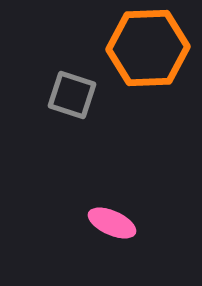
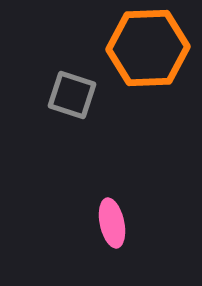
pink ellipse: rotated 54 degrees clockwise
